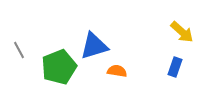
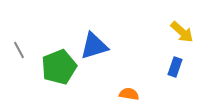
orange semicircle: moved 12 px right, 23 px down
